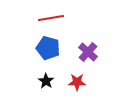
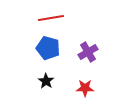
purple cross: rotated 18 degrees clockwise
red star: moved 8 px right, 6 px down
